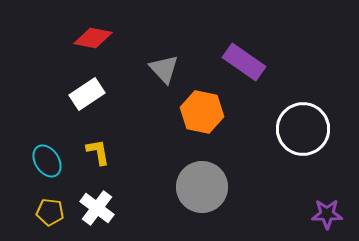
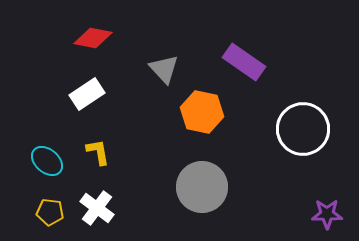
cyan ellipse: rotated 16 degrees counterclockwise
